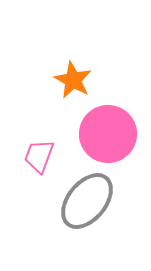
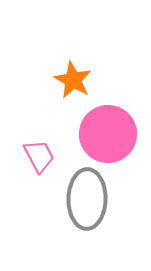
pink trapezoid: rotated 132 degrees clockwise
gray ellipse: moved 2 px up; rotated 38 degrees counterclockwise
